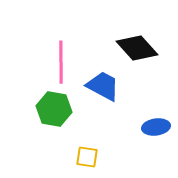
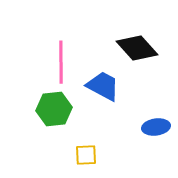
green hexagon: rotated 16 degrees counterclockwise
yellow square: moved 1 px left, 2 px up; rotated 10 degrees counterclockwise
